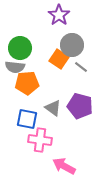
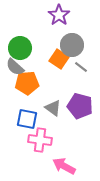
gray semicircle: rotated 36 degrees clockwise
